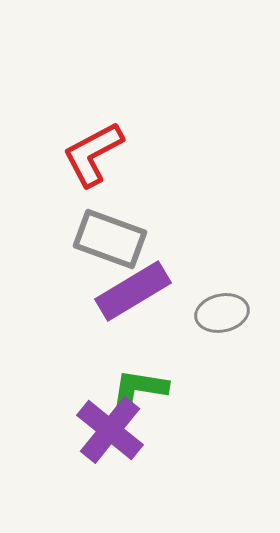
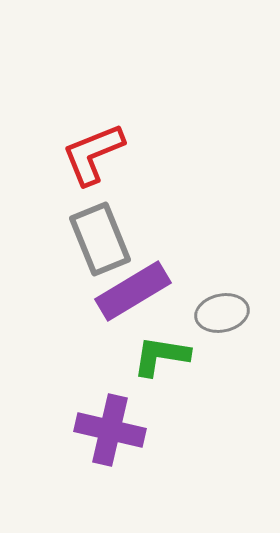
red L-shape: rotated 6 degrees clockwise
gray rectangle: moved 10 px left; rotated 48 degrees clockwise
green L-shape: moved 22 px right, 33 px up
purple cross: rotated 26 degrees counterclockwise
